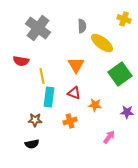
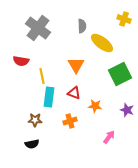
green square: rotated 10 degrees clockwise
orange star: moved 1 px down
purple star: moved 2 px up; rotated 16 degrees clockwise
